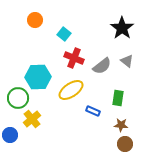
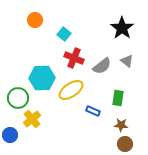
cyan hexagon: moved 4 px right, 1 px down
